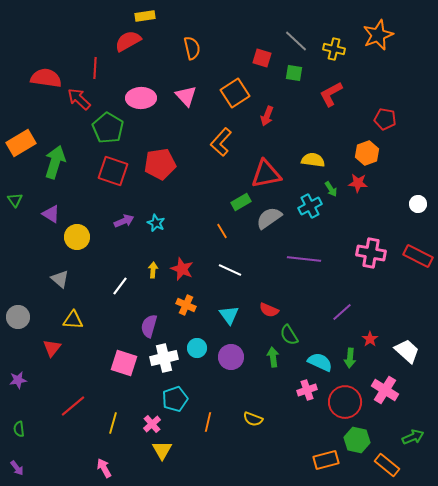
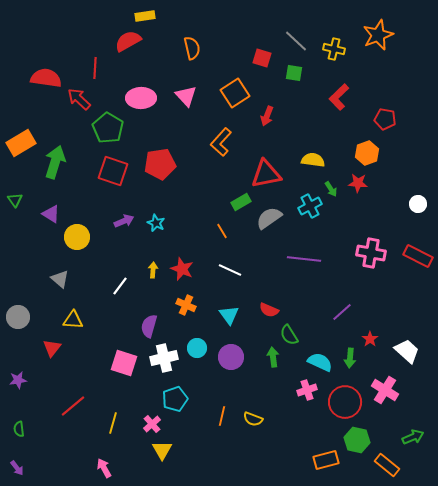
red L-shape at (331, 94): moved 8 px right, 3 px down; rotated 16 degrees counterclockwise
orange line at (208, 422): moved 14 px right, 6 px up
